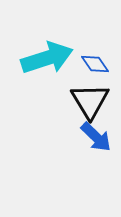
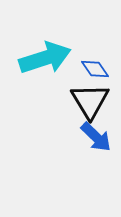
cyan arrow: moved 2 px left
blue diamond: moved 5 px down
